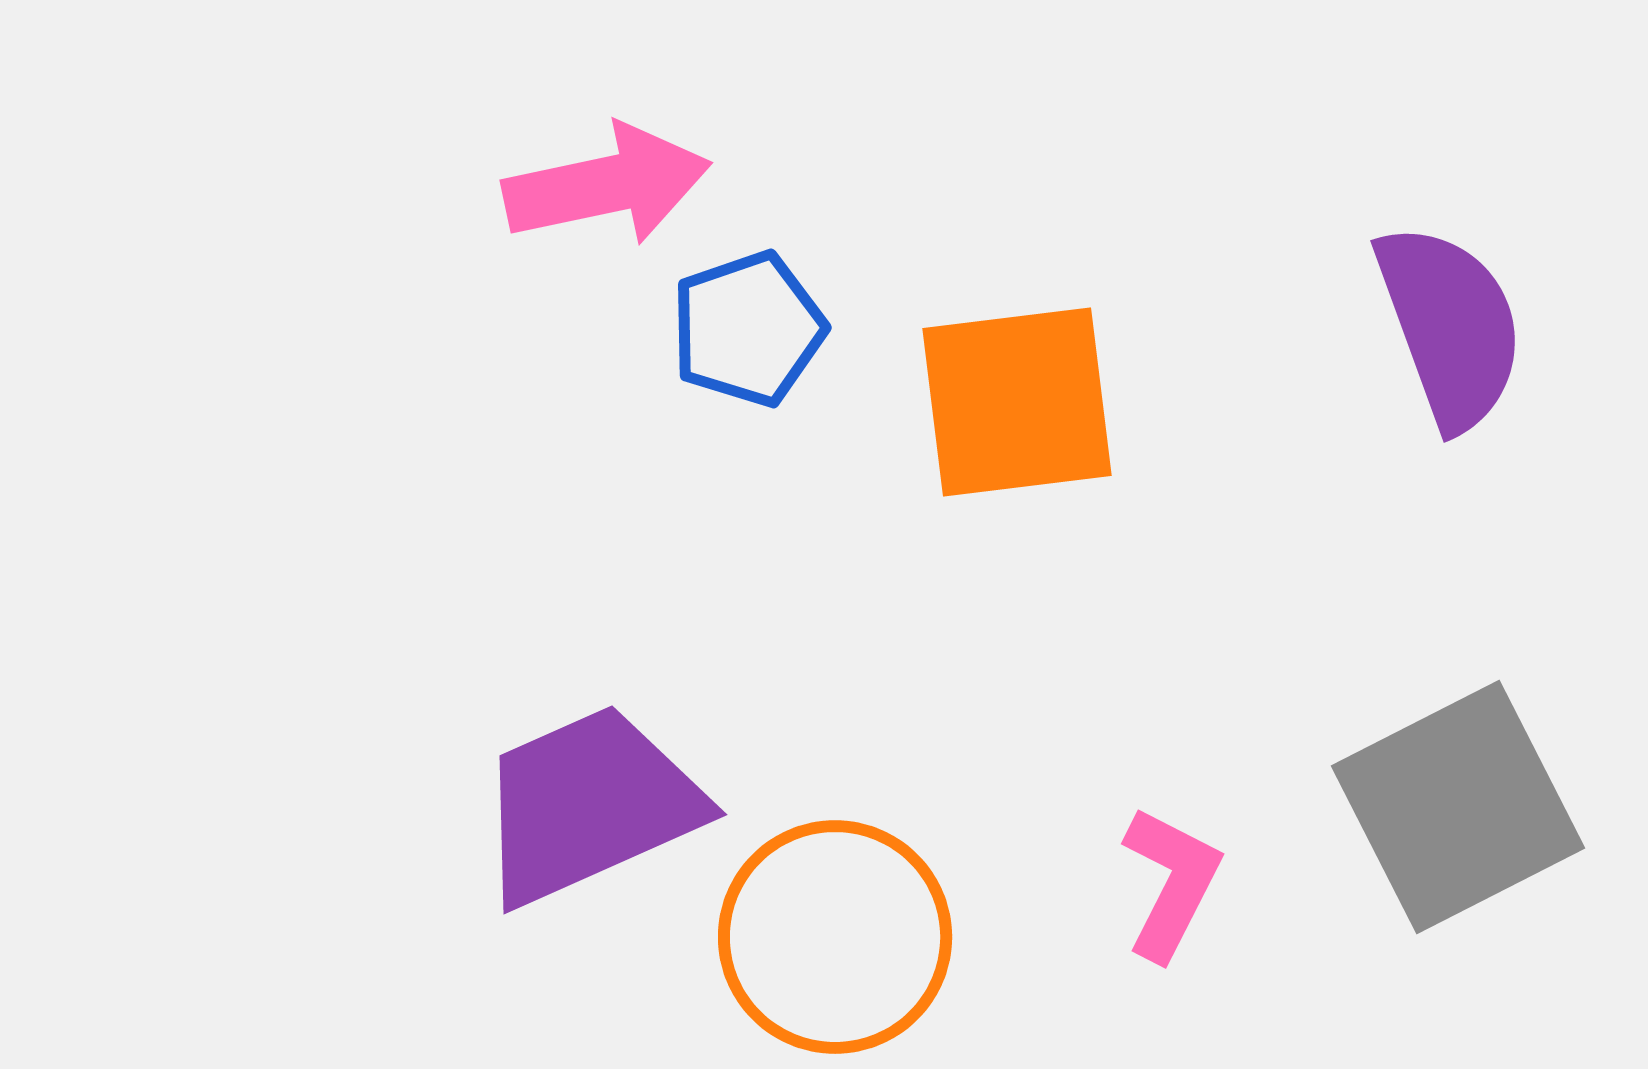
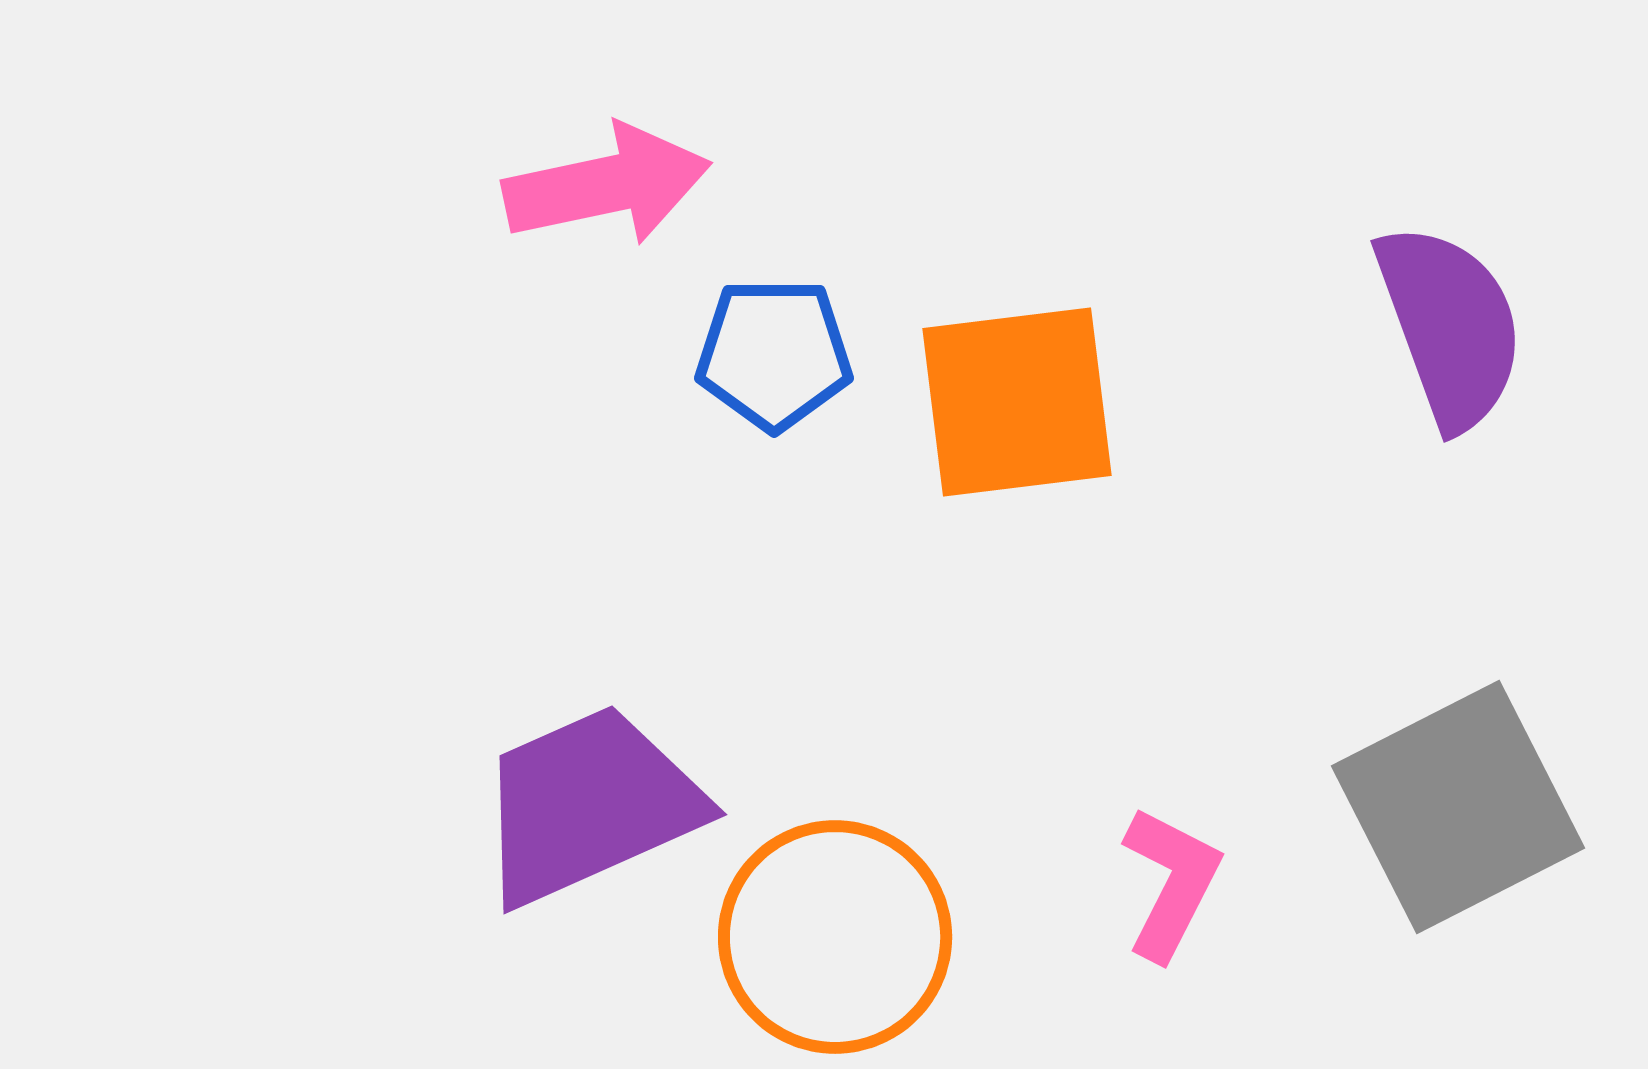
blue pentagon: moved 26 px right, 25 px down; rotated 19 degrees clockwise
